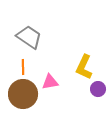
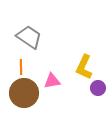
orange line: moved 2 px left
pink triangle: moved 2 px right, 1 px up
purple circle: moved 1 px up
brown circle: moved 1 px right, 1 px up
